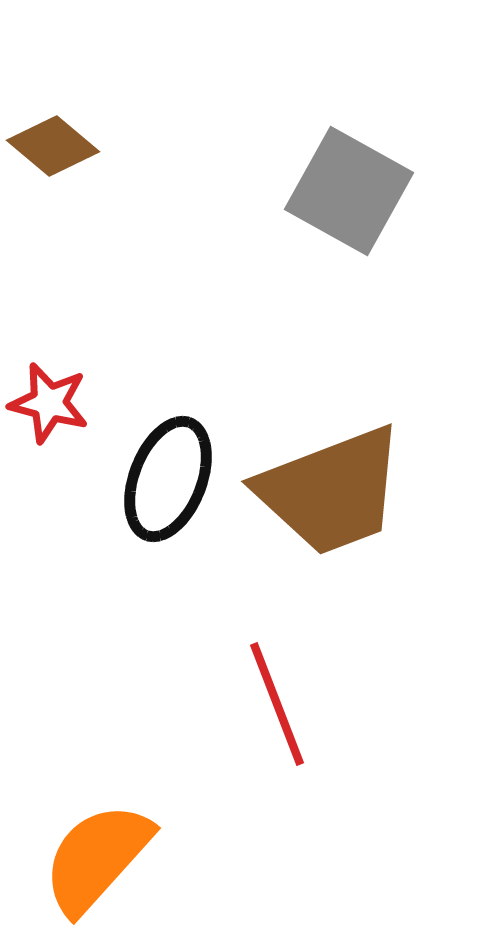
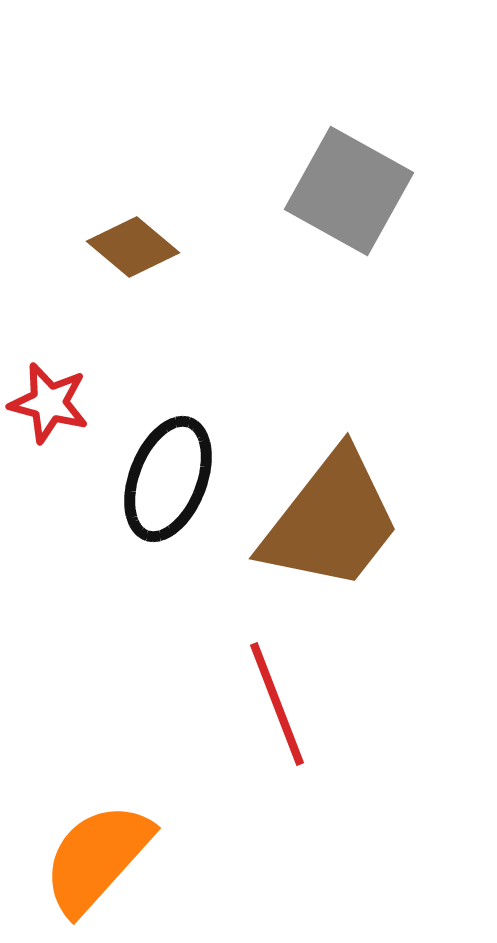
brown diamond: moved 80 px right, 101 px down
brown trapezoid: moved 30 px down; rotated 31 degrees counterclockwise
